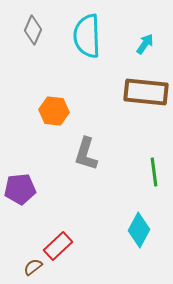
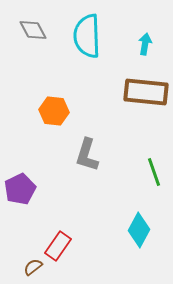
gray diamond: rotated 52 degrees counterclockwise
cyan arrow: rotated 25 degrees counterclockwise
gray L-shape: moved 1 px right, 1 px down
green line: rotated 12 degrees counterclockwise
purple pentagon: rotated 20 degrees counterclockwise
red rectangle: rotated 12 degrees counterclockwise
